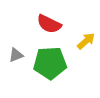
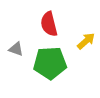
red semicircle: rotated 50 degrees clockwise
gray triangle: moved 6 px up; rotated 42 degrees clockwise
